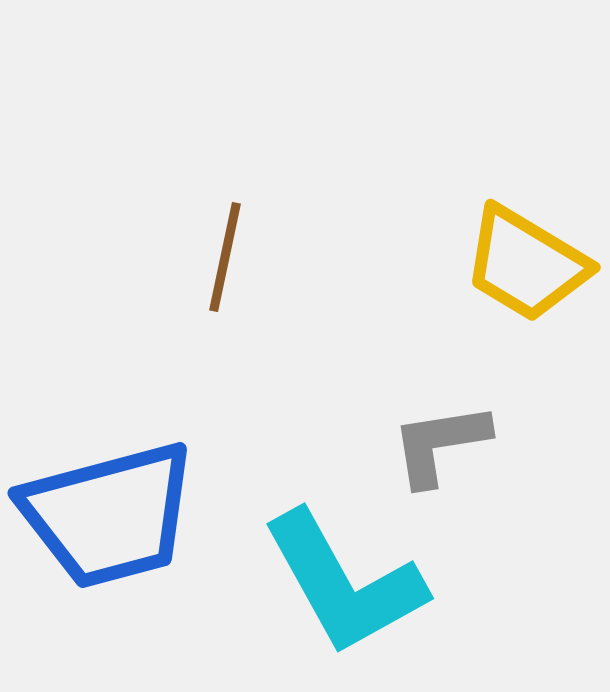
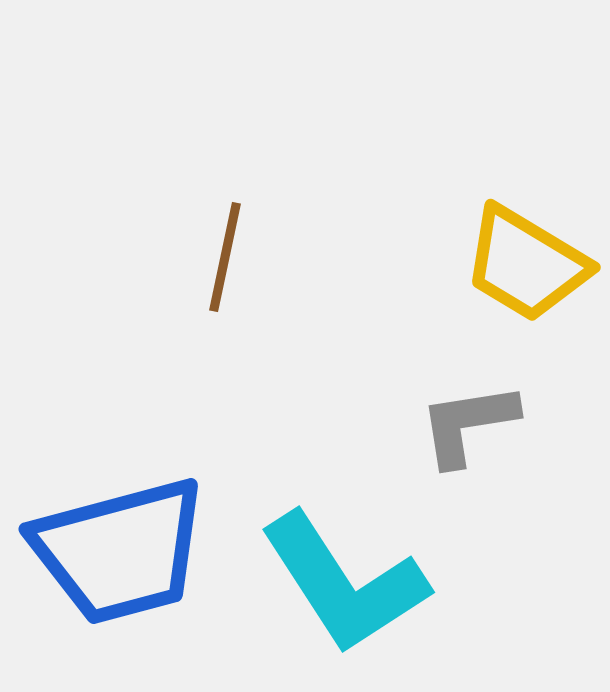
gray L-shape: moved 28 px right, 20 px up
blue trapezoid: moved 11 px right, 36 px down
cyan L-shape: rotated 4 degrees counterclockwise
